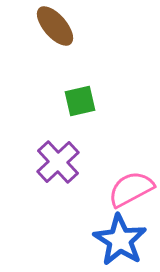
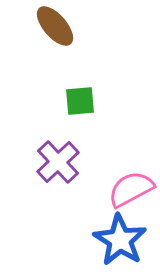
green square: rotated 8 degrees clockwise
